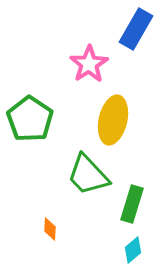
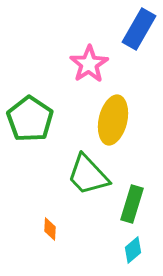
blue rectangle: moved 3 px right
